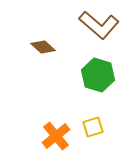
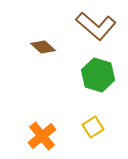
brown L-shape: moved 3 px left, 1 px down
yellow square: rotated 15 degrees counterclockwise
orange cross: moved 14 px left
